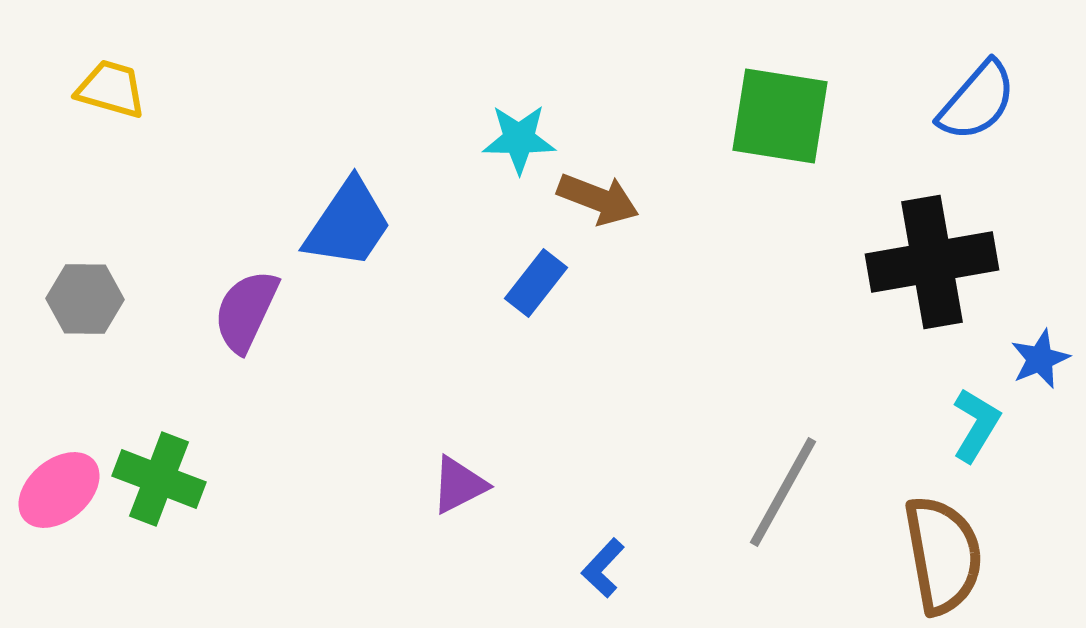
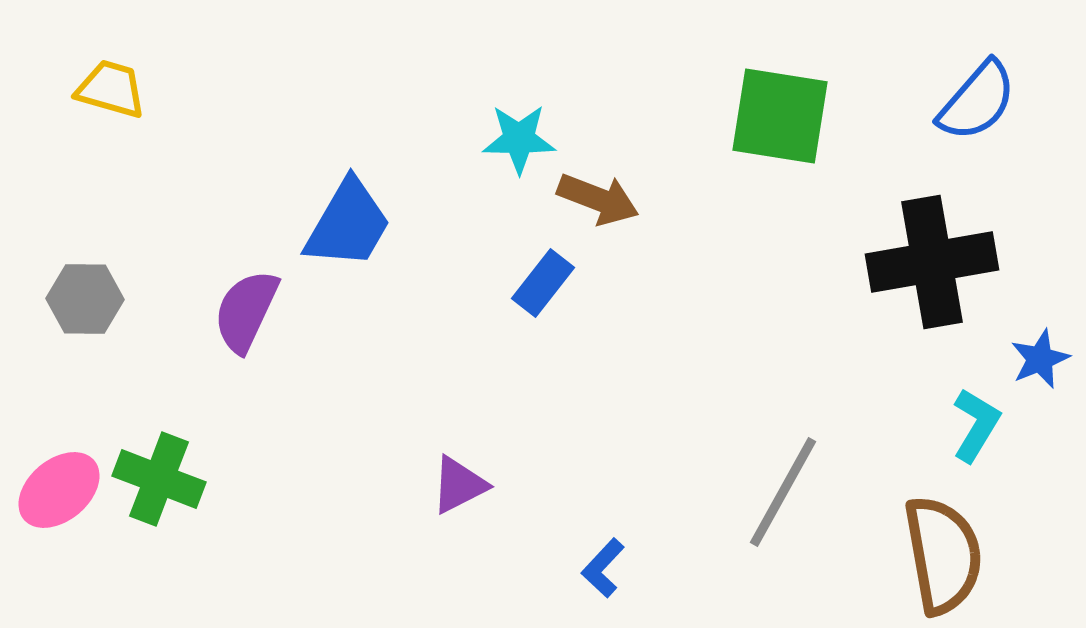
blue trapezoid: rotated 4 degrees counterclockwise
blue rectangle: moved 7 px right
